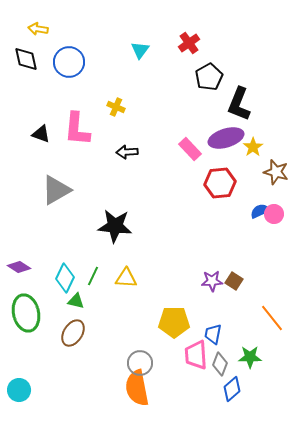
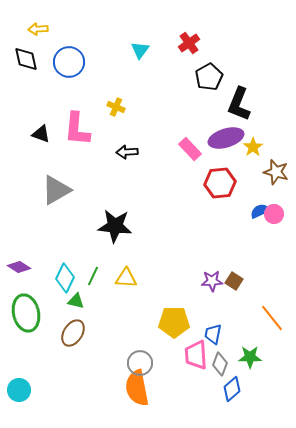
yellow arrow: rotated 12 degrees counterclockwise
